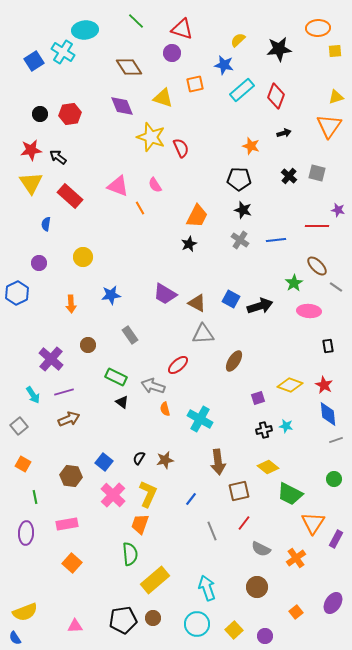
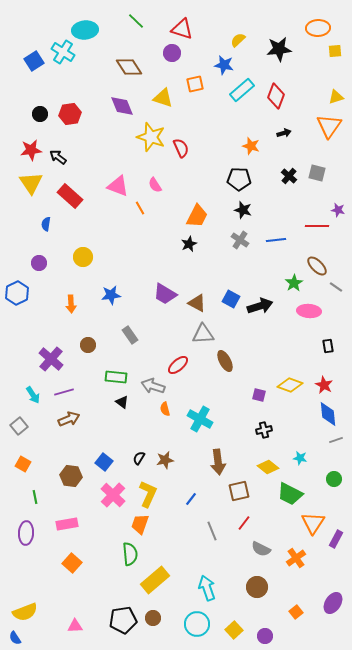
brown ellipse at (234, 361): moved 9 px left; rotated 60 degrees counterclockwise
green rectangle at (116, 377): rotated 20 degrees counterclockwise
purple square at (258, 398): moved 1 px right, 3 px up; rotated 32 degrees clockwise
cyan star at (286, 426): moved 14 px right, 32 px down
